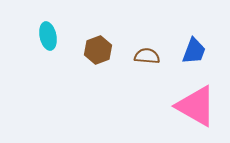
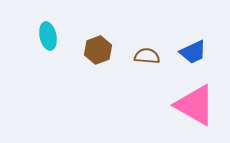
blue trapezoid: moved 1 px left, 1 px down; rotated 44 degrees clockwise
pink triangle: moved 1 px left, 1 px up
